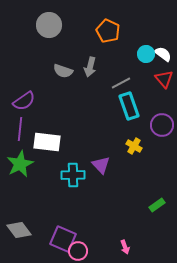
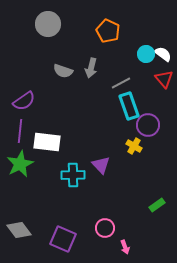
gray circle: moved 1 px left, 1 px up
gray arrow: moved 1 px right, 1 px down
purple circle: moved 14 px left
purple line: moved 2 px down
pink circle: moved 27 px right, 23 px up
